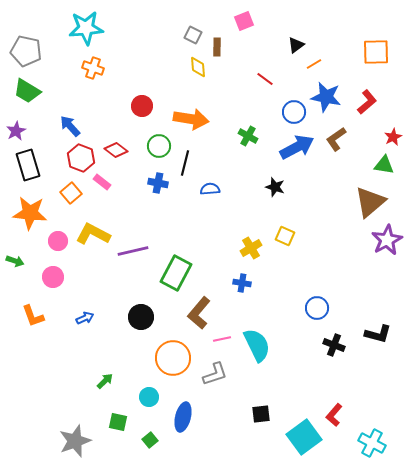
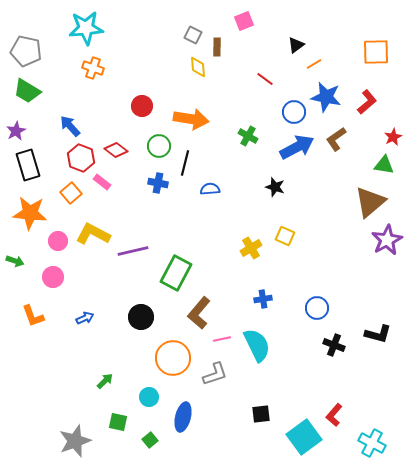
blue cross at (242, 283): moved 21 px right, 16 px down; rotated 18 degrees counterclockwise
